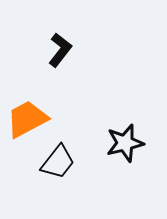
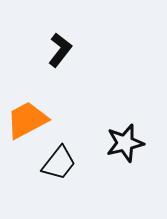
orange trapezoid: moved 1 px down
black trapezoid: moved 1 px right, 1 px down
